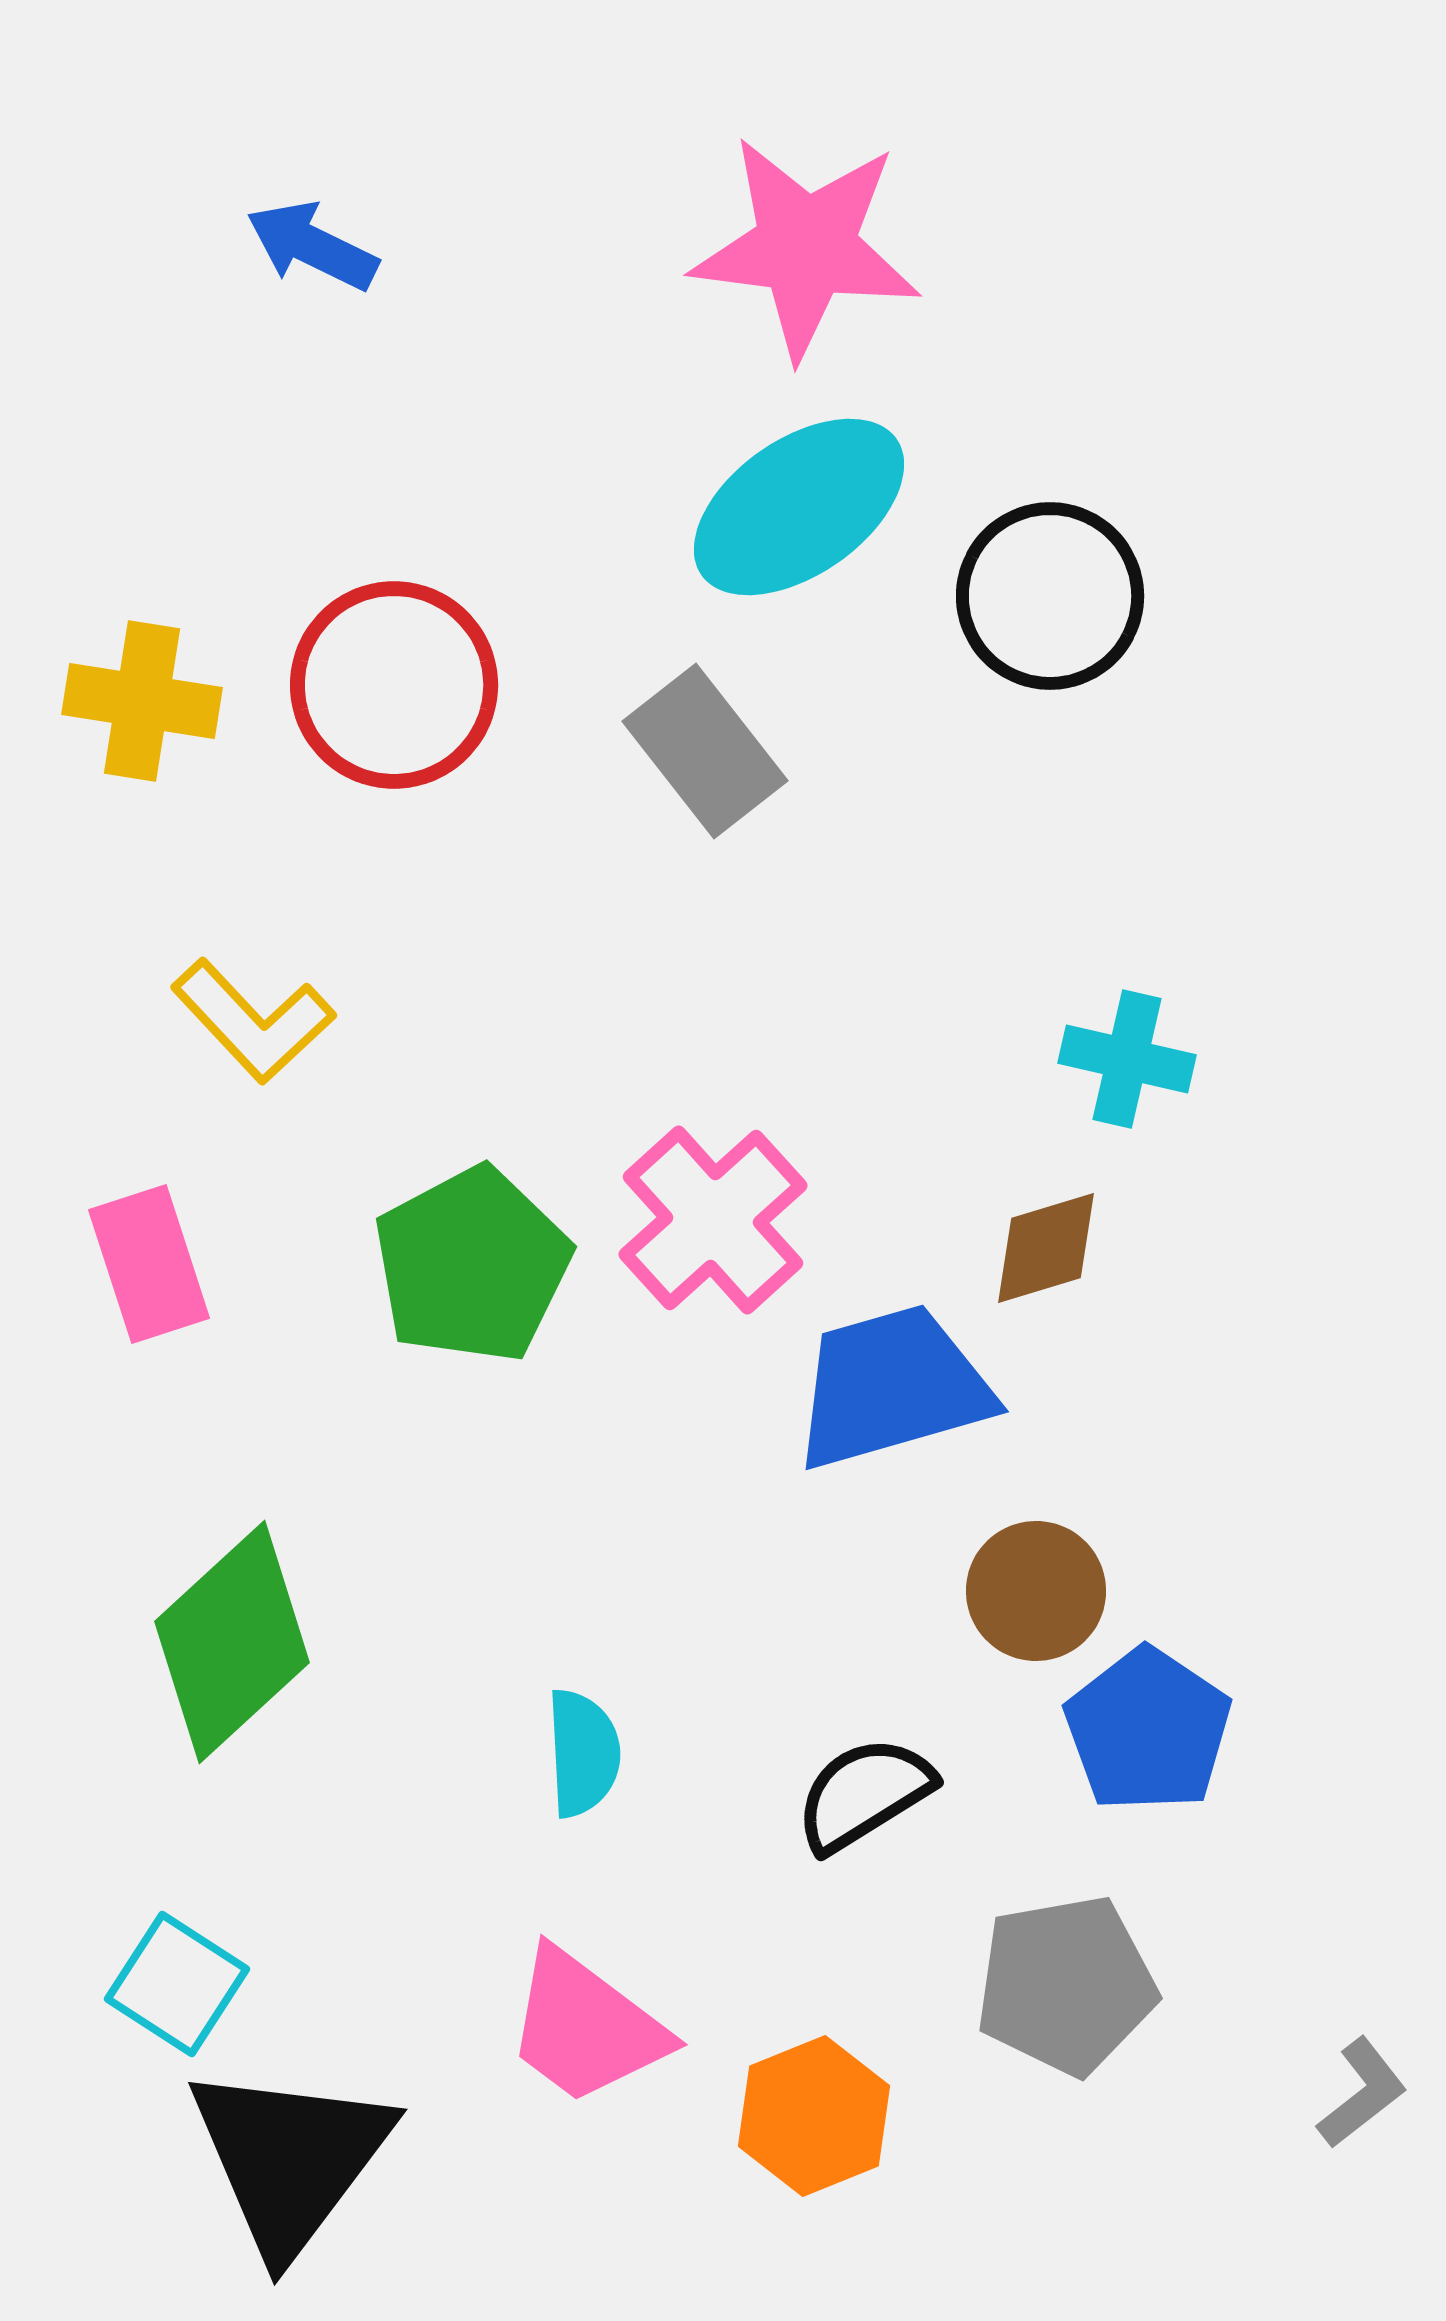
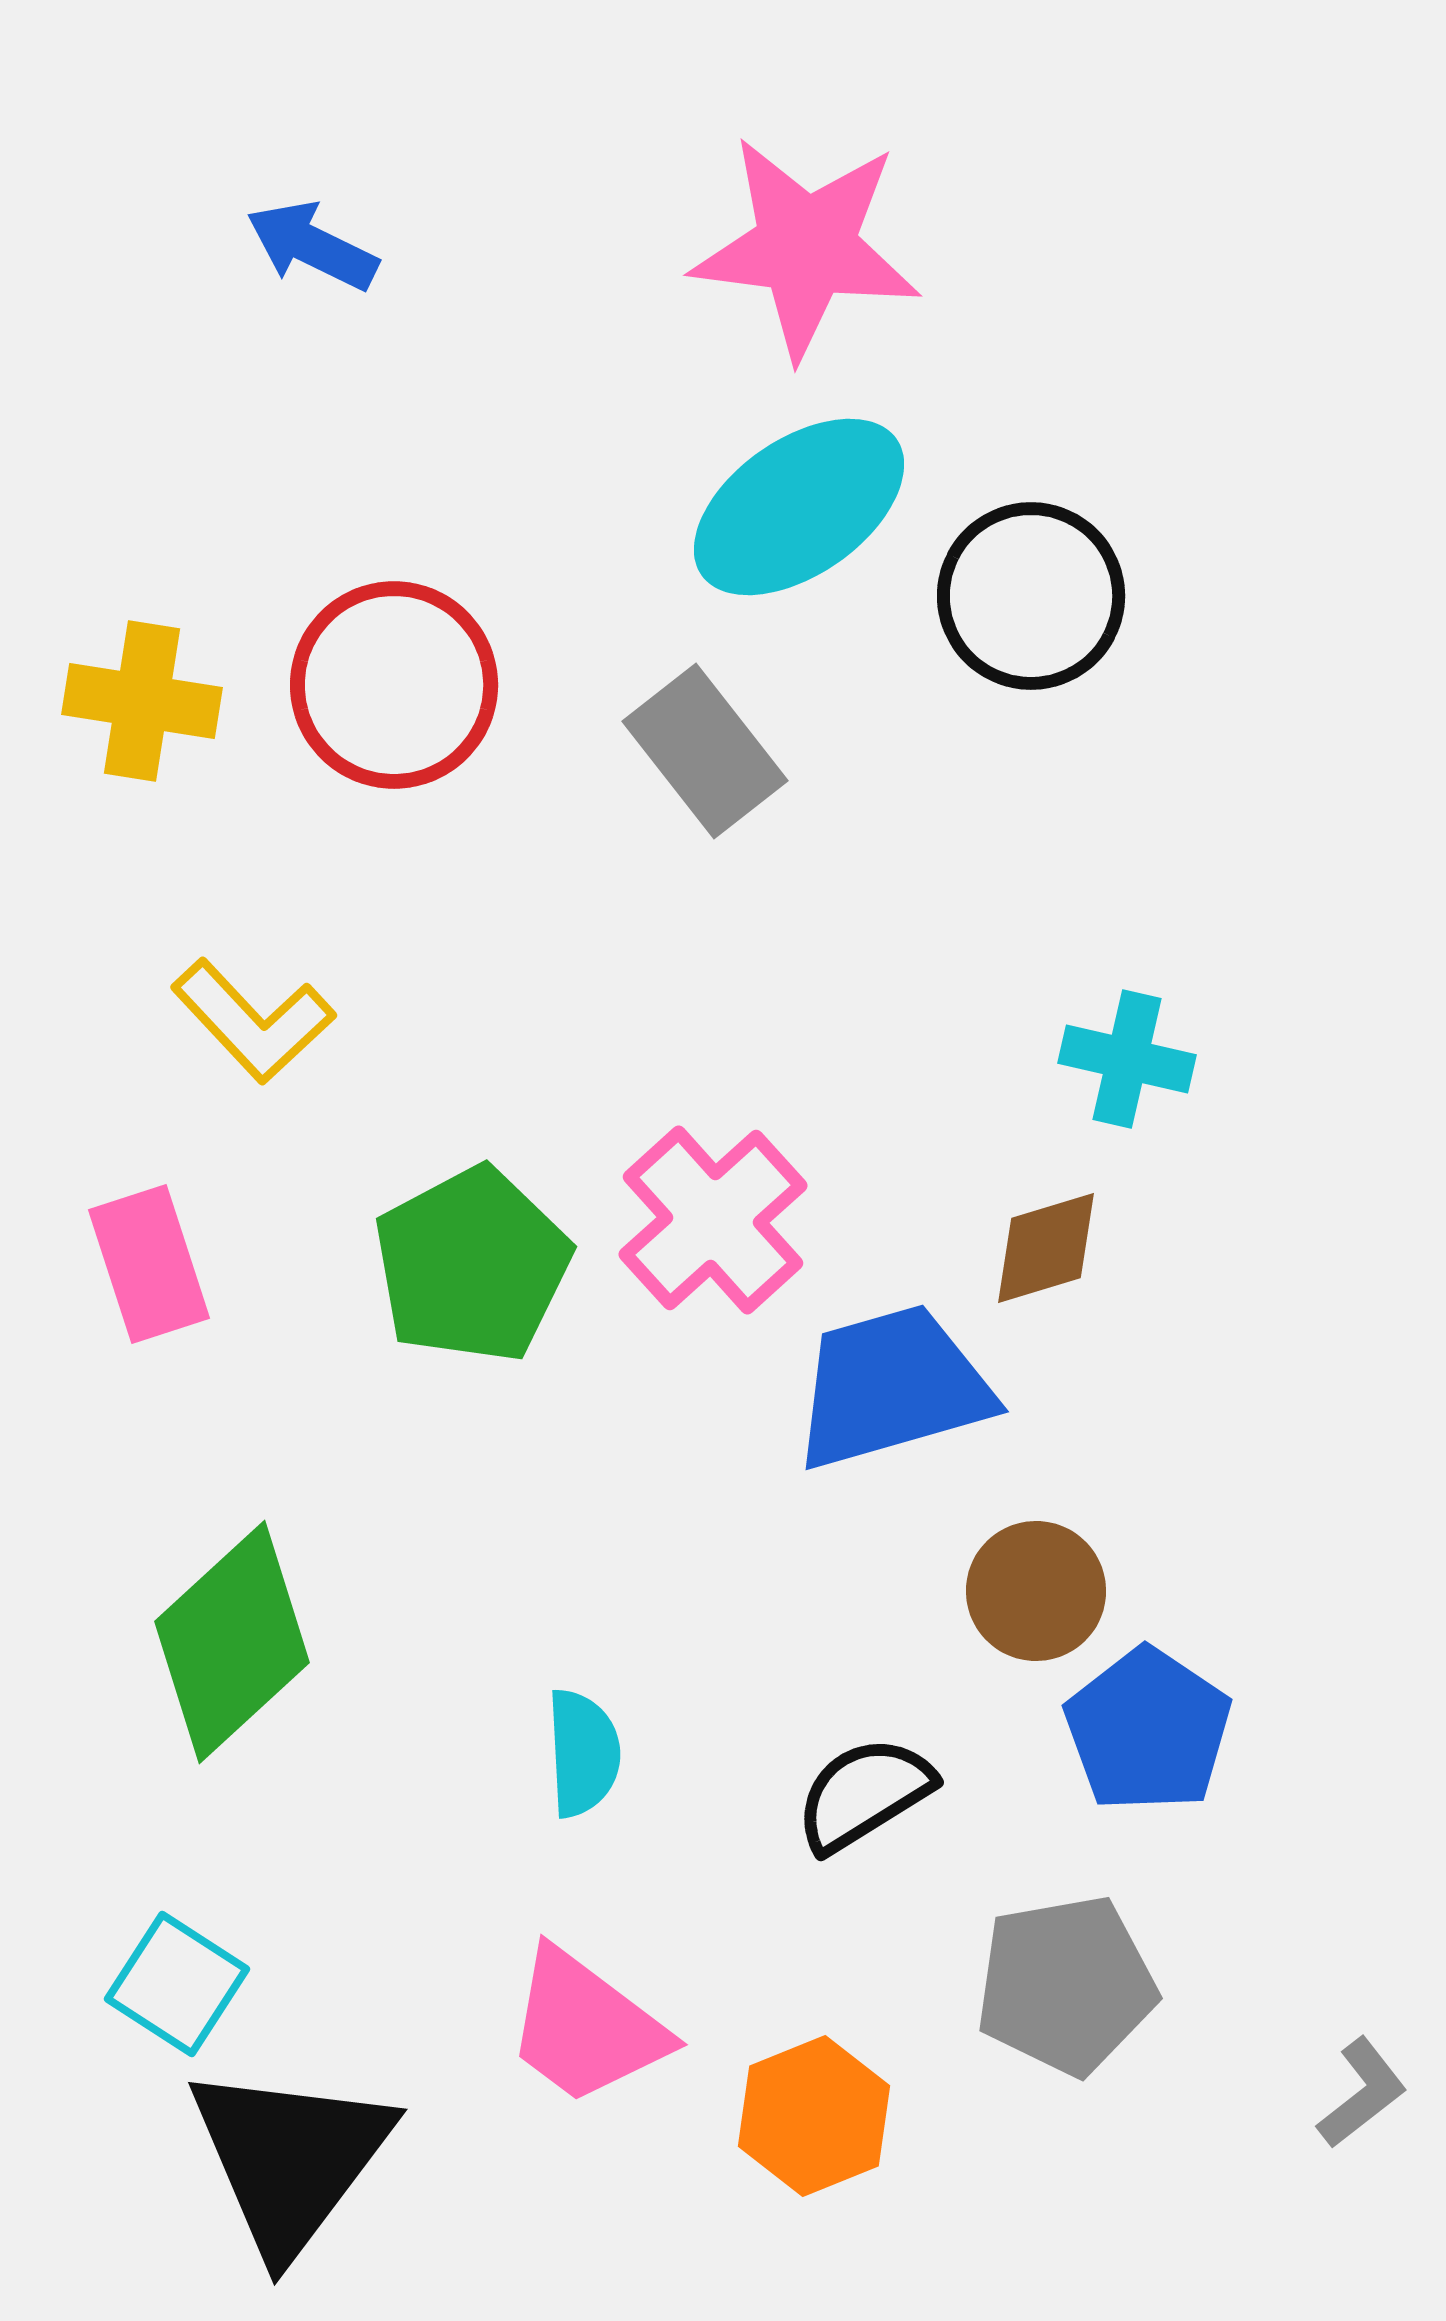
black circle: moved 19 px left
